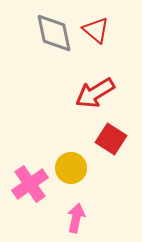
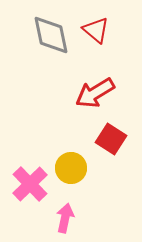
gray diamond: moved 3 px left, 2 px down
pink cross: rotated 9 degrees counterclockwise
pink arrow: moved 11 px left
